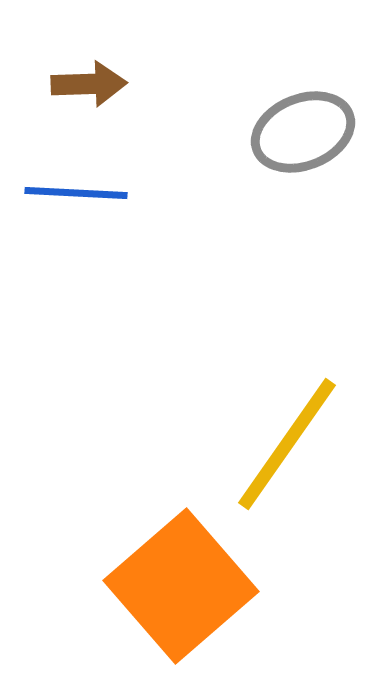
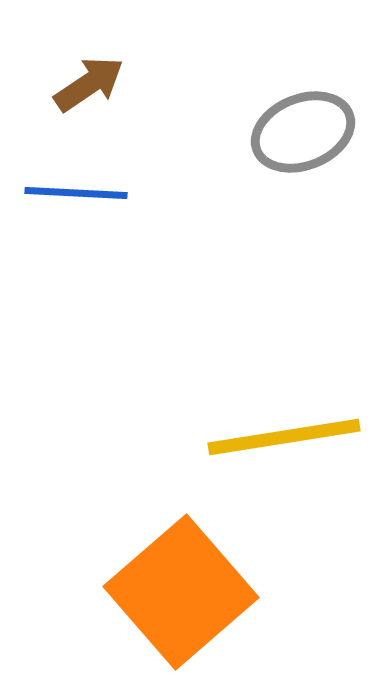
brown arrow: rotated 32 degrees counterclockwise
yellow line: moved 3 px left, 7 px up; rotated 46 degrees clockwise
orange square: moved 6 px down
